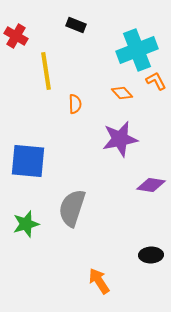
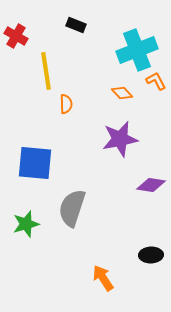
orange semicircle: moved 9 px left
blue square: moved 7 px right, 2 px down
orange arrow: moved 4 px right, 3 px up
